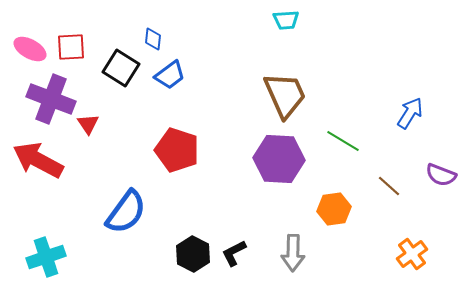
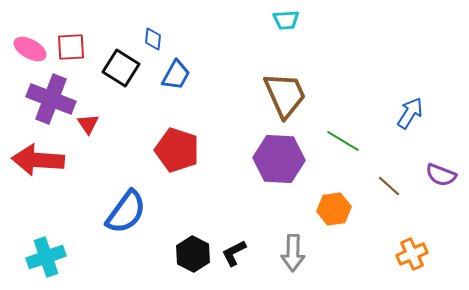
blue trapezoid: moved 6 px right; rotated 24 degrees counterclockwise
red arrow: rotated 24 degrees counterclockwise
orange cross: rotated 12 degrees clockwise
